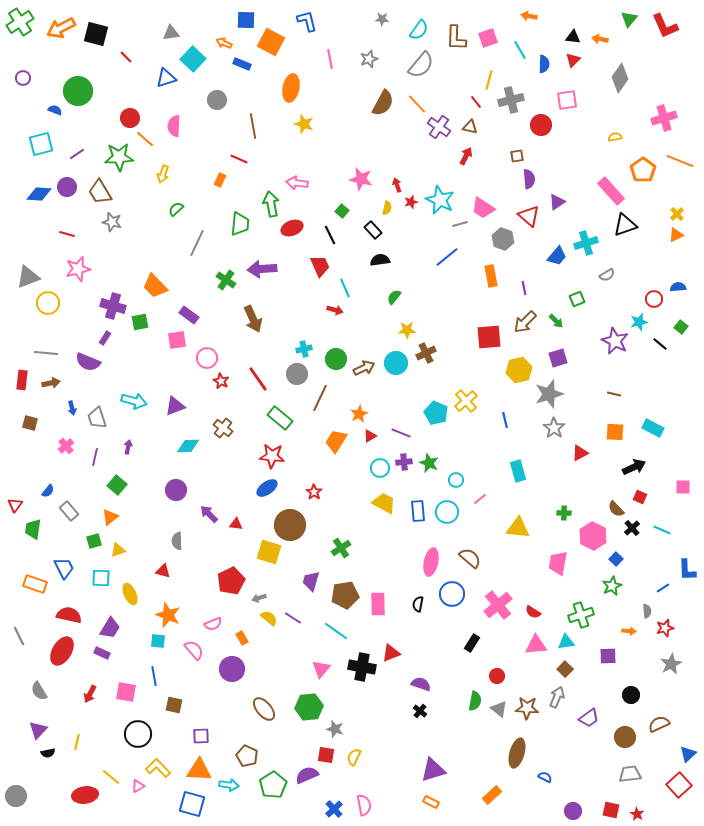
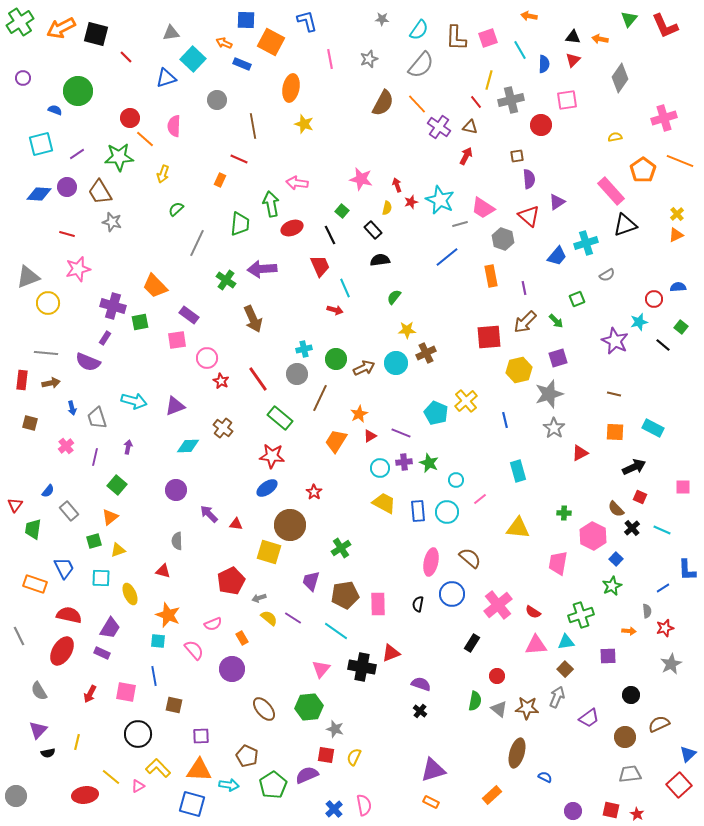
black line at (660, 344): moved 3 px right, 1 px down
